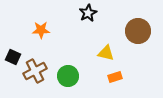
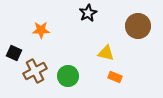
brown circle: moved 5 px up
black square: moved 1 px right, 4 px up
orange rectangle: rotated 40 degrees clockwise
